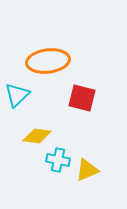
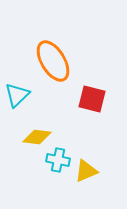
orange ellipse: moved 5 px right; rotated 66 degrees clockwise
red square: moved 10 px right, 1 px down
yellow diamond: moved 1 px down
yellow triangle: moved 1 px left, 1 px down
